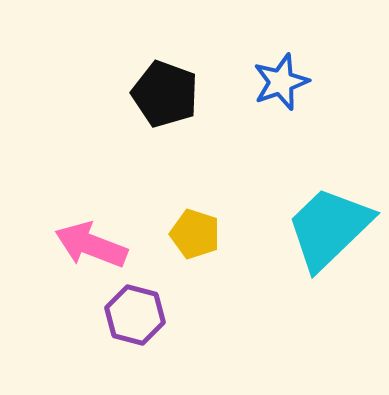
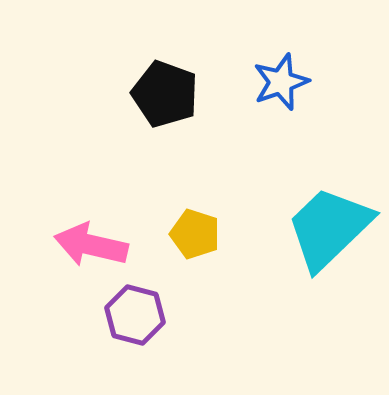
pink arrow: rotated 8 degrees counterclockwise
